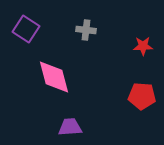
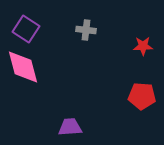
pink diamond: moved 31 px left, 10 px up
